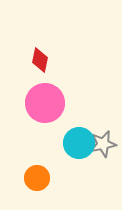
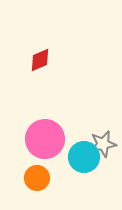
red diamond: rotated 55 degrees clockwise
pink circle: moved 36 px down
cyan circle: moved 5 px right, 14 px down
